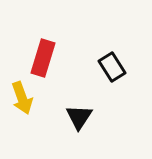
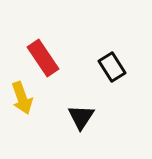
red rectangle: rotated 51 degrees counterclockwise
black triangle: moved 2 px right
